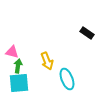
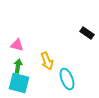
pink triangle: moved 5 px right, 7 px up
cyan square: rotated 20 degrees clockwise
